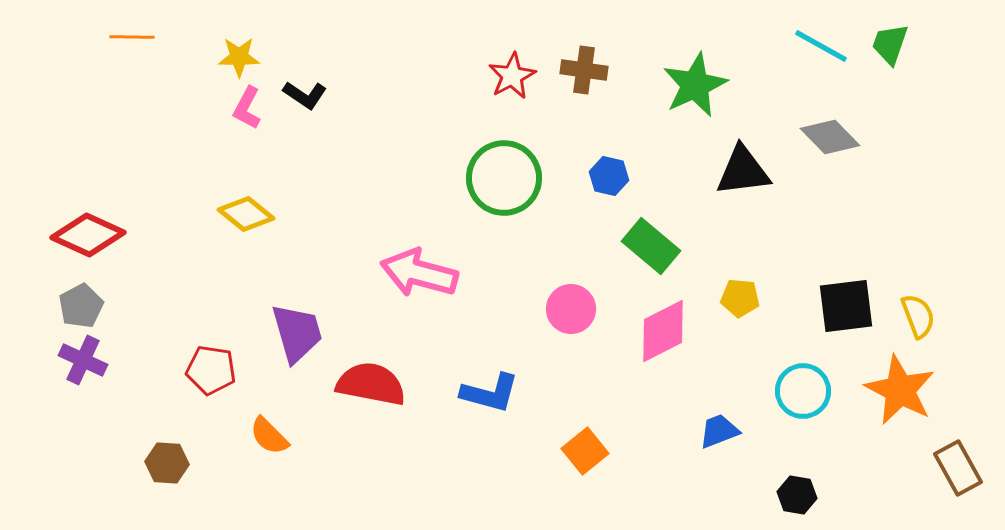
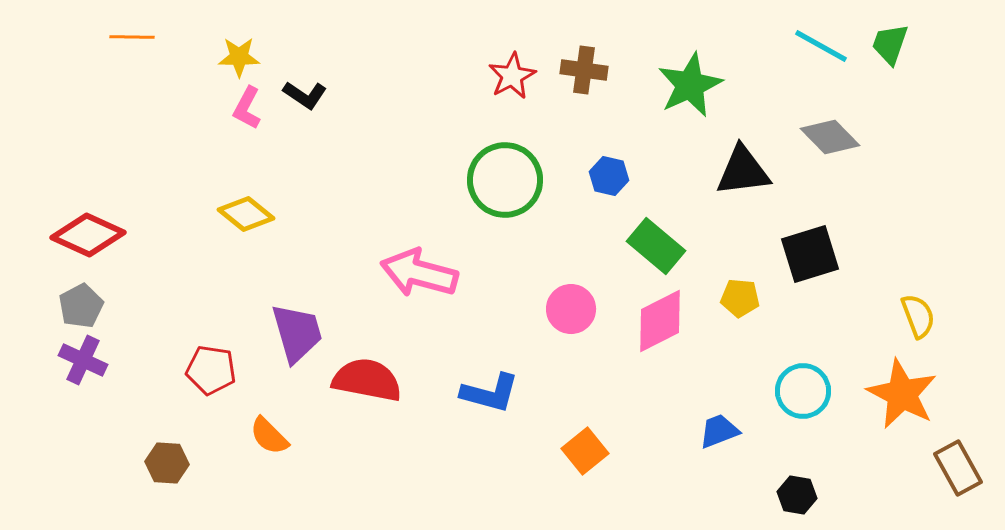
green star: moved 5 px left
green circle: moved 1 px right, 2 px down
green rectangle: moved 5 px right
black square: moved 36 px left, 52 px up; rotated 10 degrees counterclockwise
pink diamond: moved 3 px left, 10 px up
red semicircle: moved 4 px left, 4 px up
orange star: moved 2 px right, 4 px down
